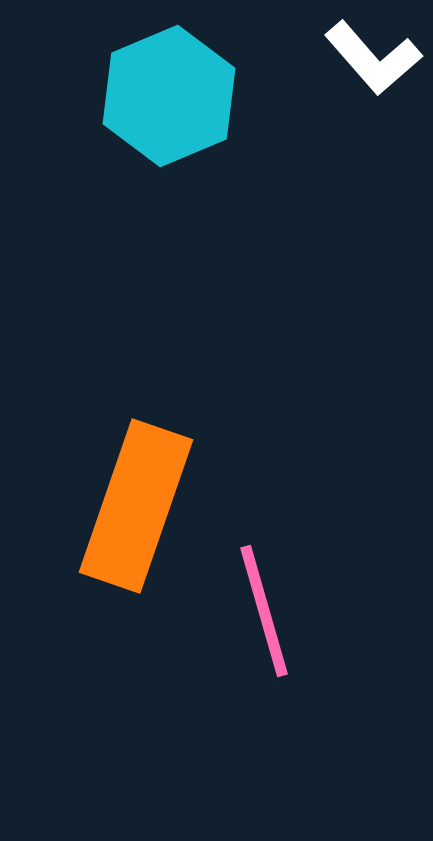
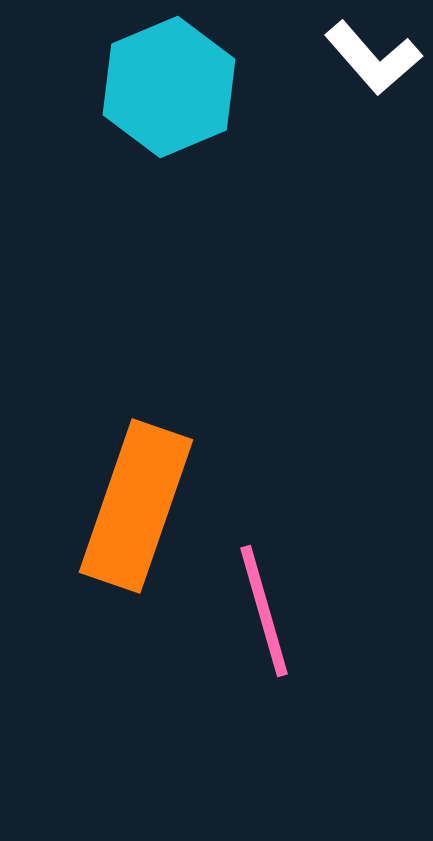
cyan hexagon: moved 9 px up
